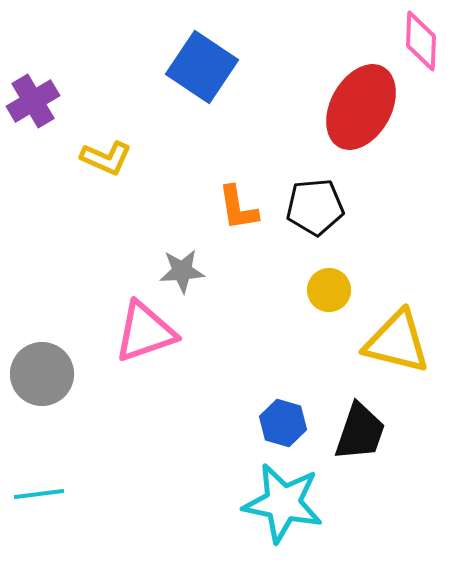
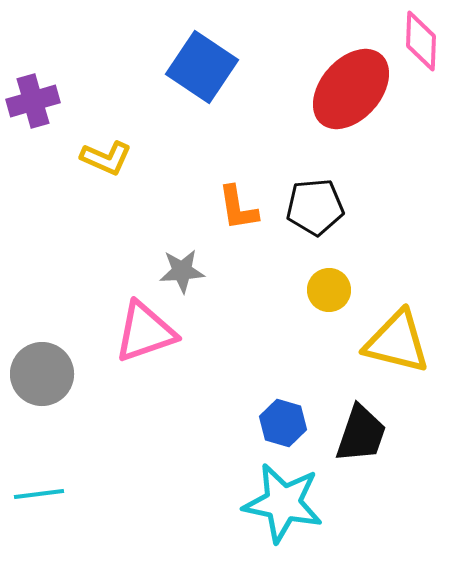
purple cross: rotated 15 degrees clockwise
red ellipse: moved 10 px left, 18 px up; rotated 12 degrees clockwise
black trapezoid: moved 1 px right, 2 px down
